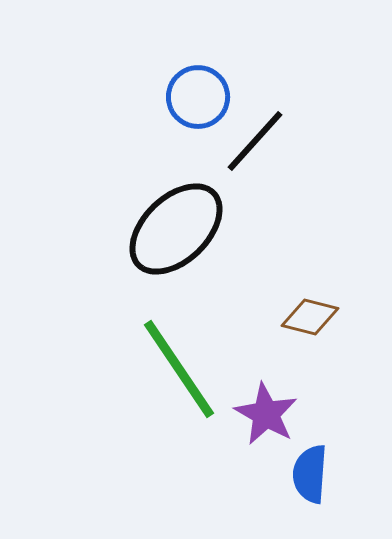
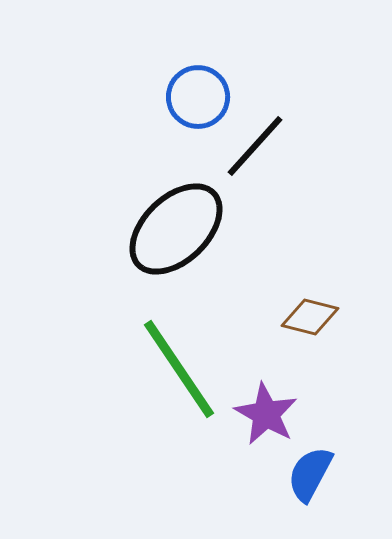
black line: moved 5 px down
blue semicircle: rotated 24 degrees clockwise
